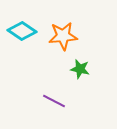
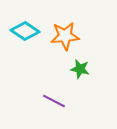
cyan diamond: moved 3 px right
orange star: moved 2 px right
